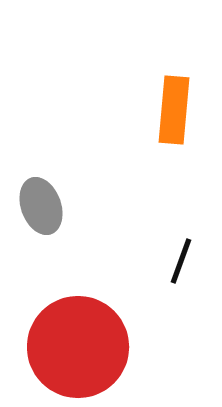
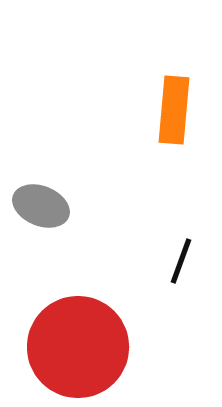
gray ellipse: rotated 48 degrees counterclockwise
